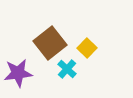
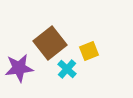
yellow square: moved 2 px right, 3 px down; rotated 24 degrees clockwise
purple star: moved 1 px right, 5 px up
